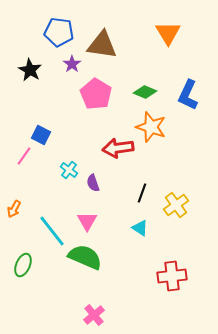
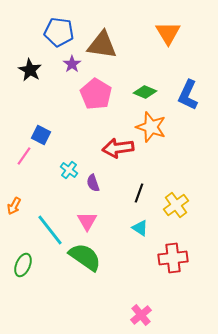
black line: moved 3 px left
orange arrow: moved 3 px up
cyan line: moved 2 px left, 1 px up
green semicircle: rotated 12 degrees clockwise
red cross: moved 1 px right, 18 px up
pink cross: moved 47 px right
